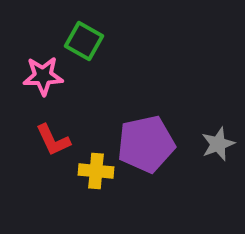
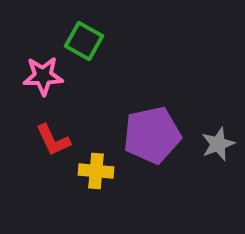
purple pentagon: moved 6 px right, 9 px up
